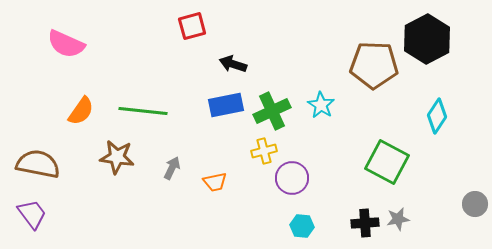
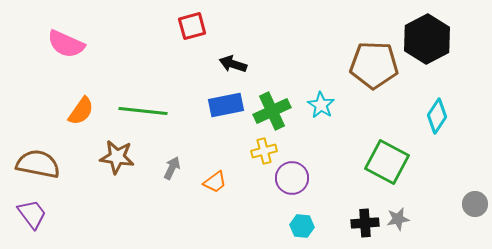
orange trapezoid: rotated 25 degrees counterclockwise
